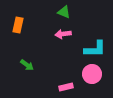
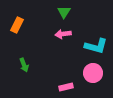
green triangle: rotated 40 degrees clockwise
orange rectangle: moved 1 px left; rotated 14 degrees clockwise
cyan L-shape: moved 1 px right, 3 px up; rotated 15 degrees clockwise
green arrow: moved 3 px left; rotated 32 degrees clockwise
pink circle: moved 1 px right, 1 px up
